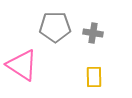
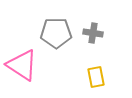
gray pentagon: moved 1 px right, 6 px down
yellow rectangle: moved 2 px right; rotated 10 degrees counterclockwise
